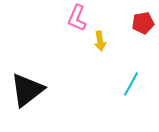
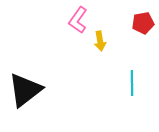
pink L-shape: moved 1 px right, 2 px down; rotated 12 degrees clockwise
cyan line: moved 1 px right, 1 px up; rotated 30 degrees counterclockwise
black triangle: moved 2 px left
